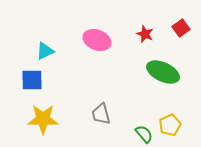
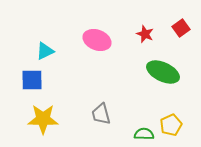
yellow pentagon: moved 1 px right
green semicircle: rotated 48 degrees counterclockwise
